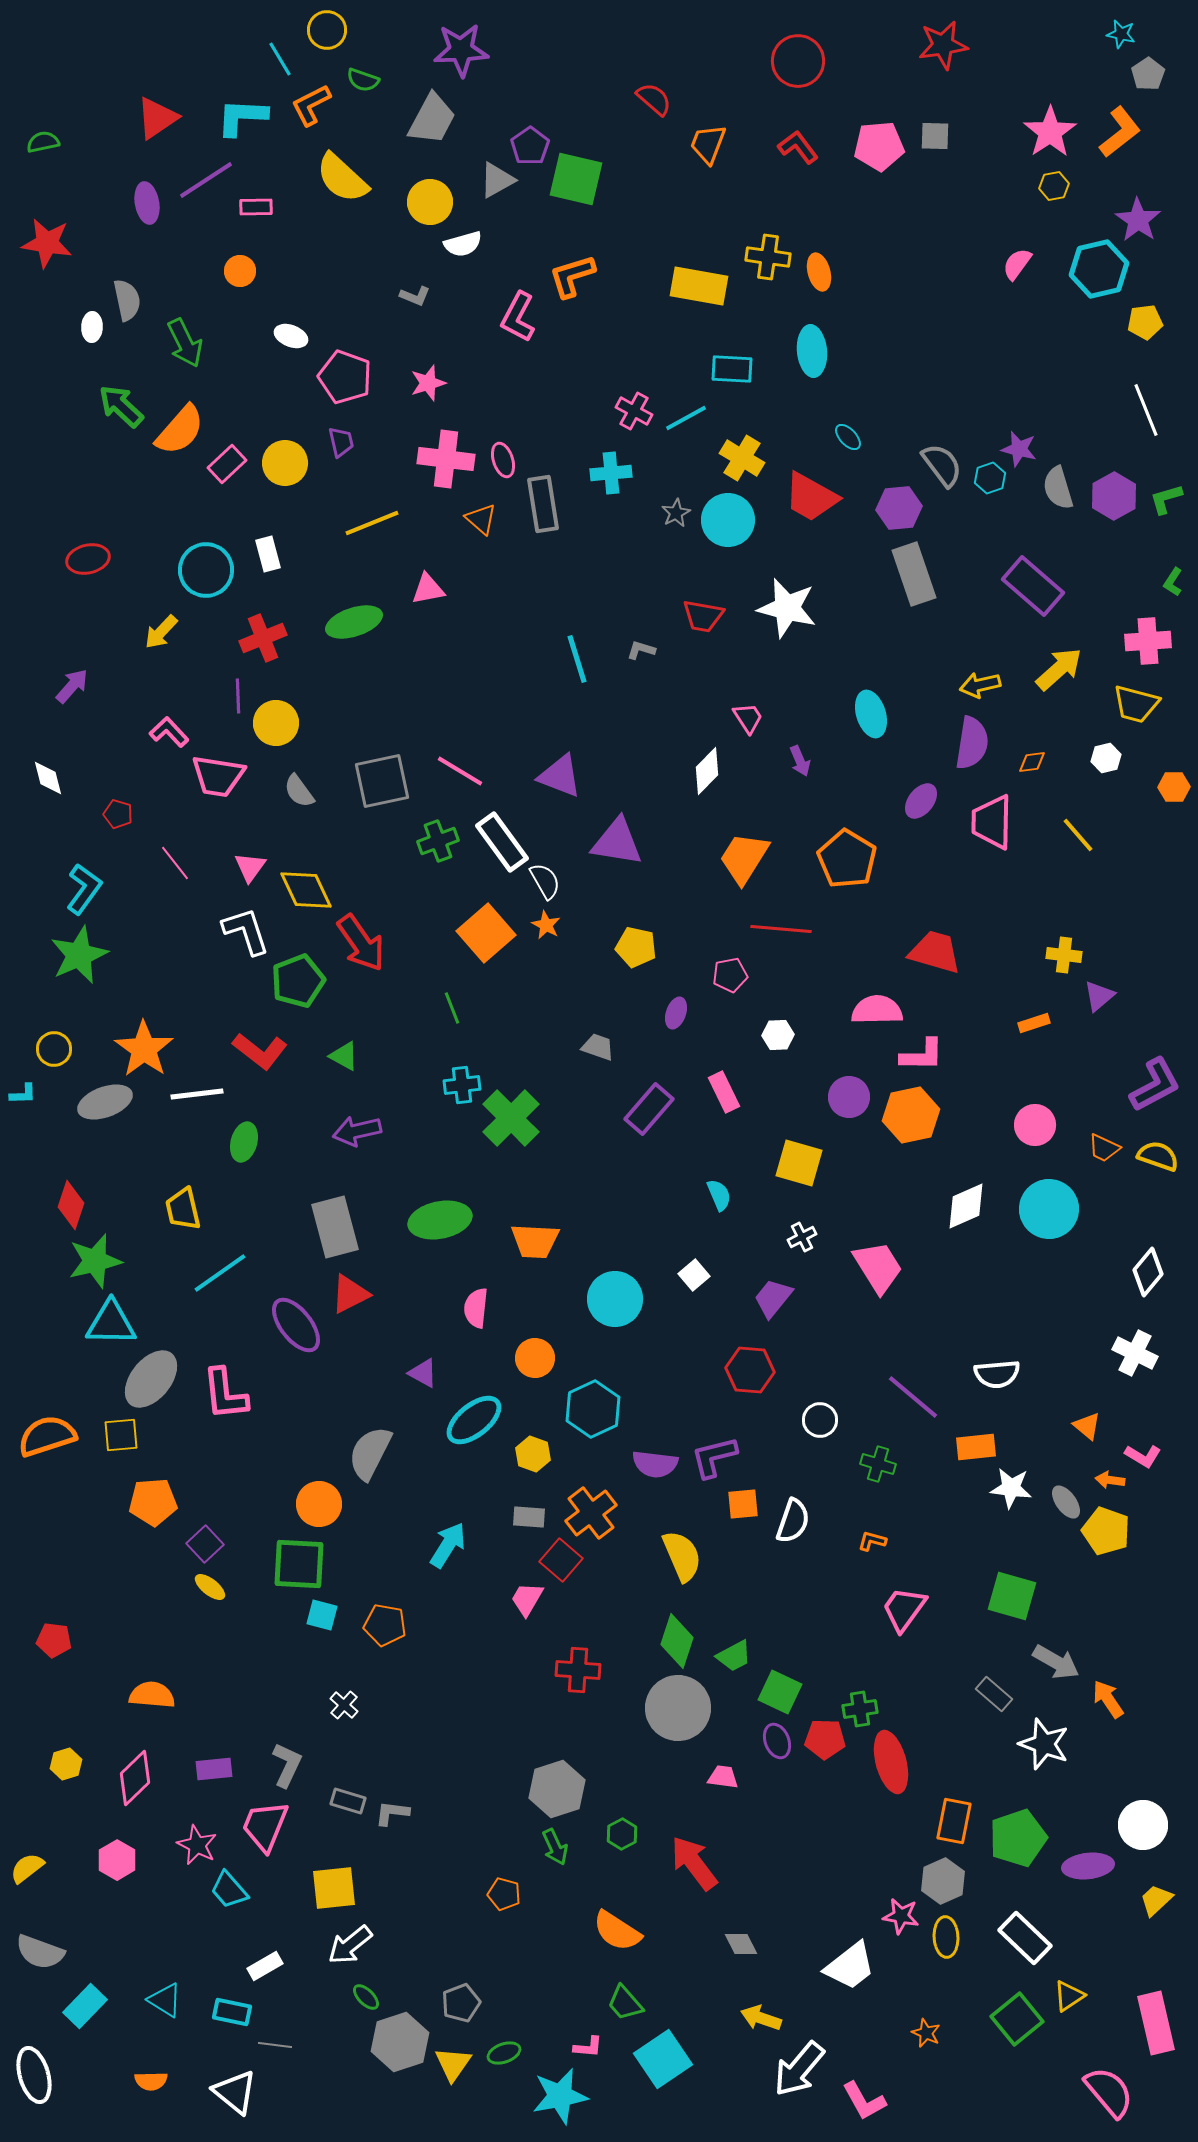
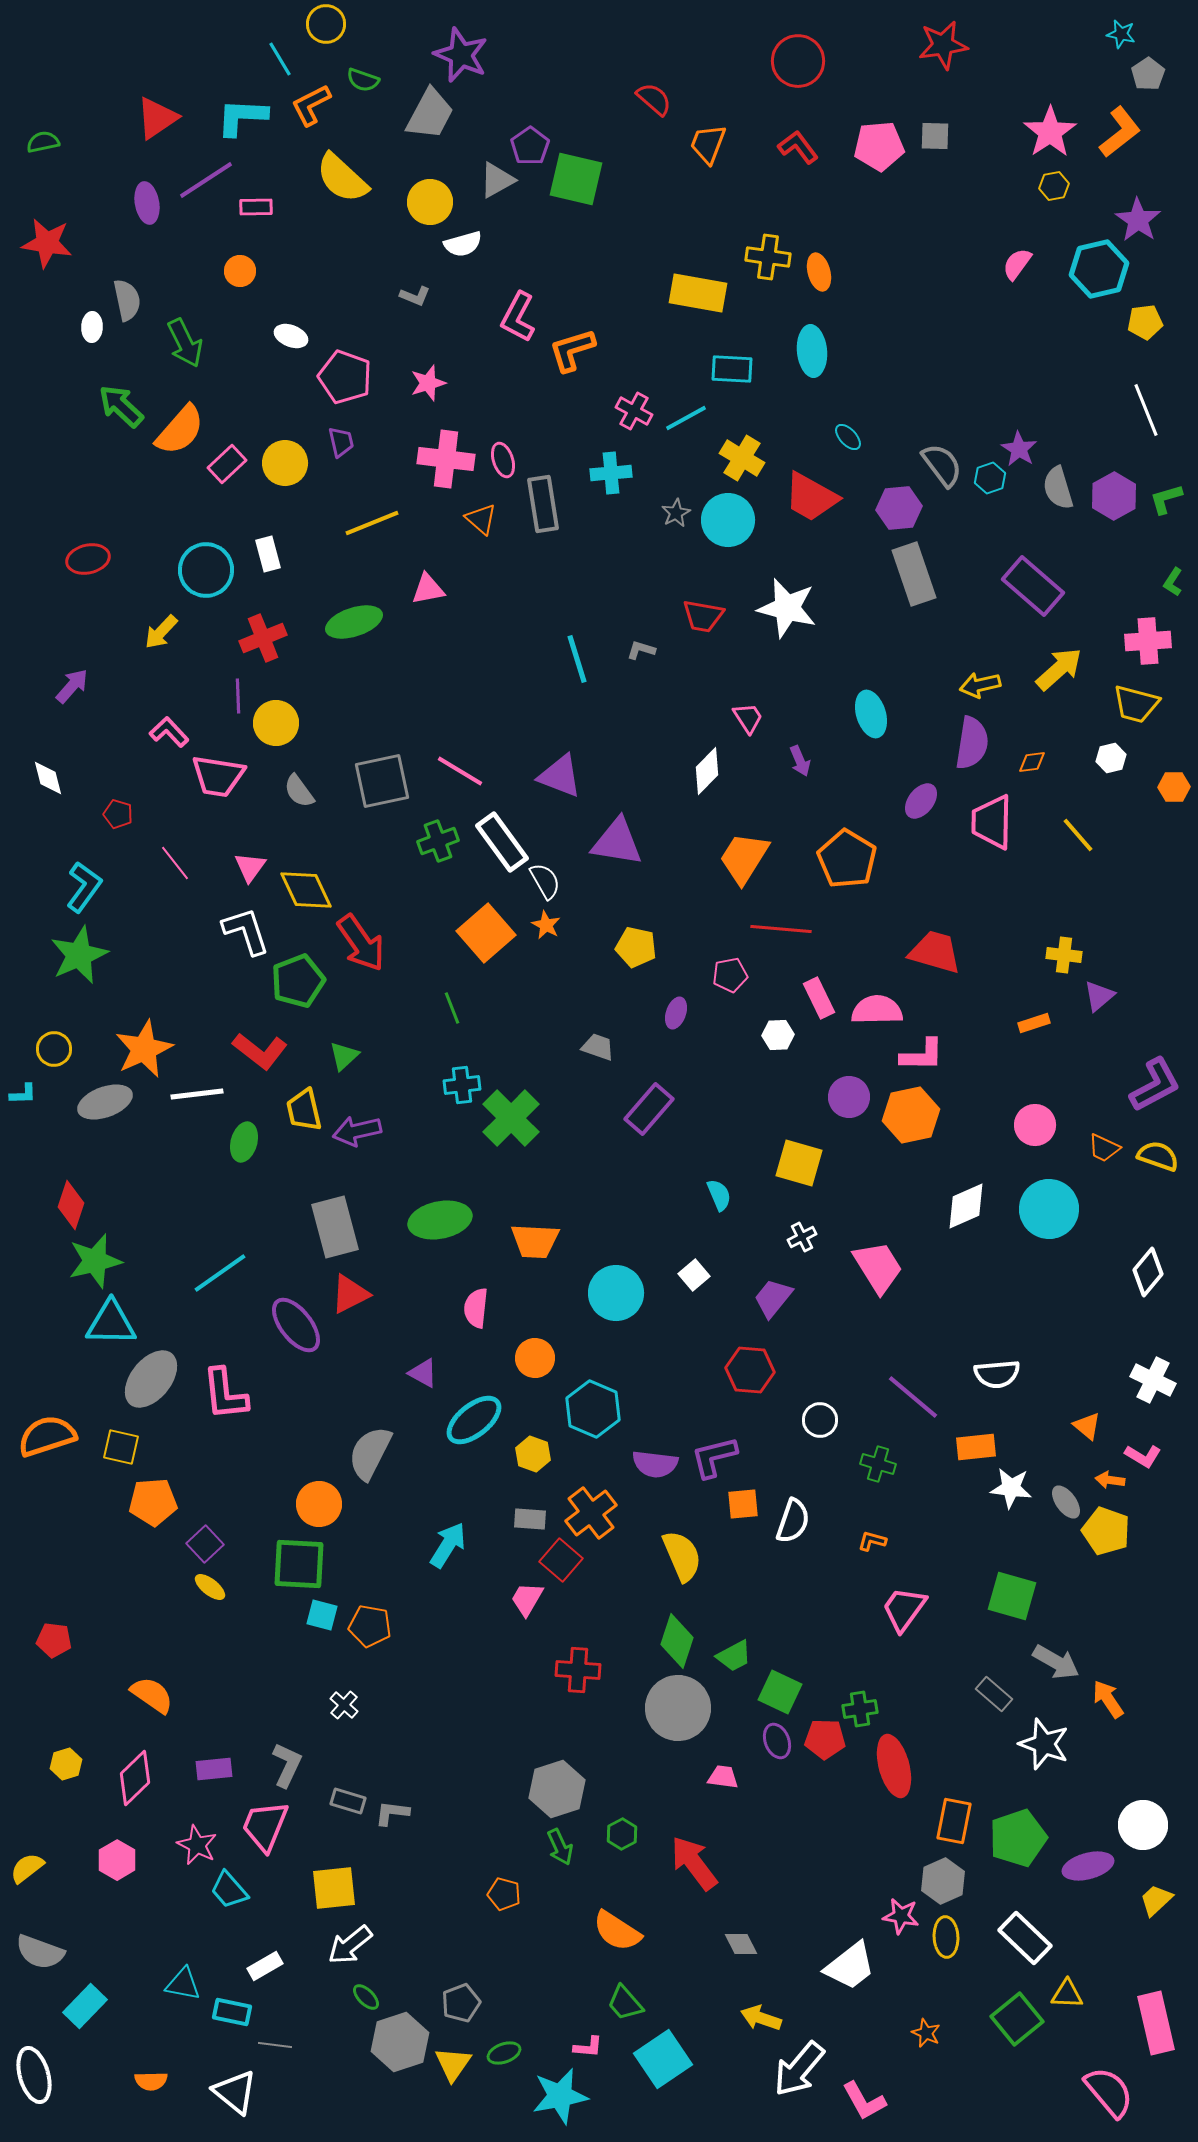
yellow circle at (327, 30): moved 1 px left, 6 px up
purple star at (461, 50): moved 5 px down; rotated 26 degrees clockwise
gray trapezoid at (432, 119): moved 2 px left, 5 px up
orange L-shape at (572, 276): moved 74 px down
yellow rectangle at (699, 286): moved 1 px left, 7 px down
purple star at (1019, 449): rotated 18 degrees clockwise
white hexagon at (1106, 758): moved 5 px right
cyan L-shape at (84, 889): moved 2 px up
orange star at (144, 1049): rotated 12 degrees clockwise
green triangle at (344, 1056): rotated 48 degrees clockwise
pink rectangle at (724, 1092): moved 95 px right, 94 px up
yellow trapezoid at (183, 1209): moved 121 px right, 99 px up
cyan circle at (615, 1299): moved 1 px right, 6 px up
white cross at (1135, 1353): moved 18 px right, 27 px down
cyan hexagon at (593, 1409): rotated 12 degrees counterclockwise
yellow square at (121, 1435): moved 12 px down; rotated 18 degrees clockwise
gray rectangle at (529, 1517): moved 1 px right, 2 px down
orange pentagon at (385, 1625): moved 15 px left, 1 px down
orange semicircle at (152, 1695): rotated 30 degrees clockwise
red ellipse at (891, 1762): moved 3 px right, 4 px down
green arrow at (555, 1847): moved 5 px right
purple ellipse at (1088, 1866): rotated 9 degrees counterclockwise
yellow triangle at (1069, 1996): moved 2 px left, 2 px up; rotated 36 degrees clockwise
cyan triangle at (165, 2000): moved 18 px right, 16 px up; rotated 21 degrees counterclockwise
